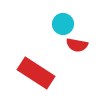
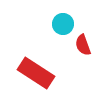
red semicircle: moved 6 px right; rotated 60 degrees clockwise
